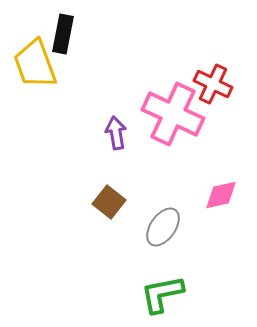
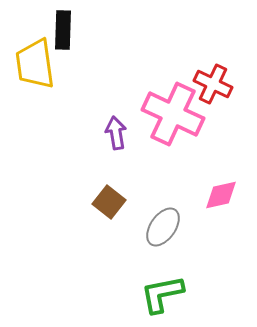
black rectangle: moved 4 px up; rotated 9 degrees counterclockwise
yellow trapezoid: rotated 12 degrees clockwise
